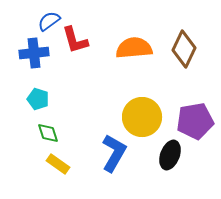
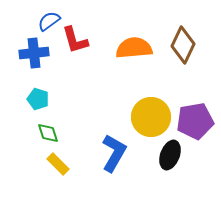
brown diamond: moved 1 px left, 4 px up
yellow circle: moved 9 px right
yellow rectangle: rotated 10 degrees clockwise
